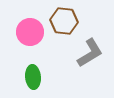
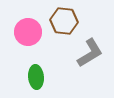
pink circle: moved 2 px left
green ellipse: moved 3 px right
